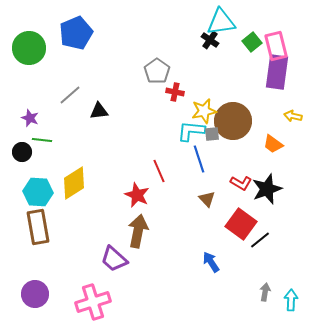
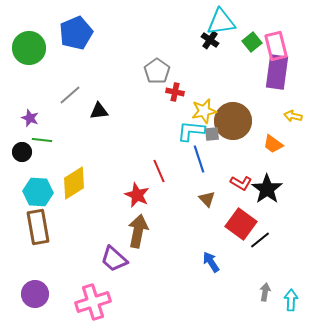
black star: rotated 16 degrees counterclockwise
